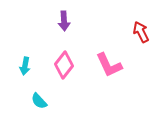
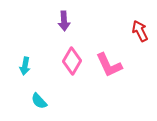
red arrow: moved 1 px left, 1 px up
pink diamond: moved 8 px right, 4 px up; rotated 8 degrees counterclockwise
